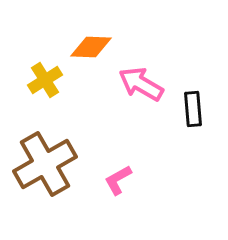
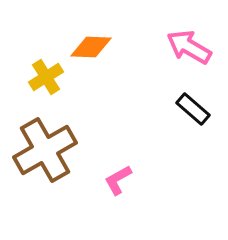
yellow cross: moved 1 px right, 3 px up
pink arrow: moved 48 px right, 37 px up
black rectangle: rotated 44 degrees counterclockwise
brown cross: moved 14 px up
